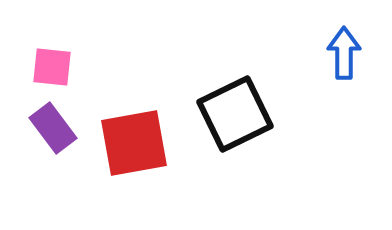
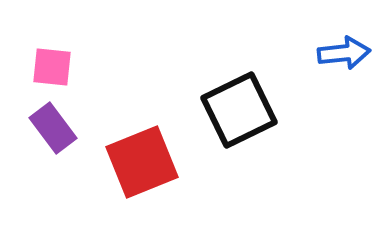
blue arrow: rotated 84 degrees clockwise
black square: moved 4 px right, 4 px up
red square: moved 8 px right, 19 px down; rotated 12 degrees counterclockwise
